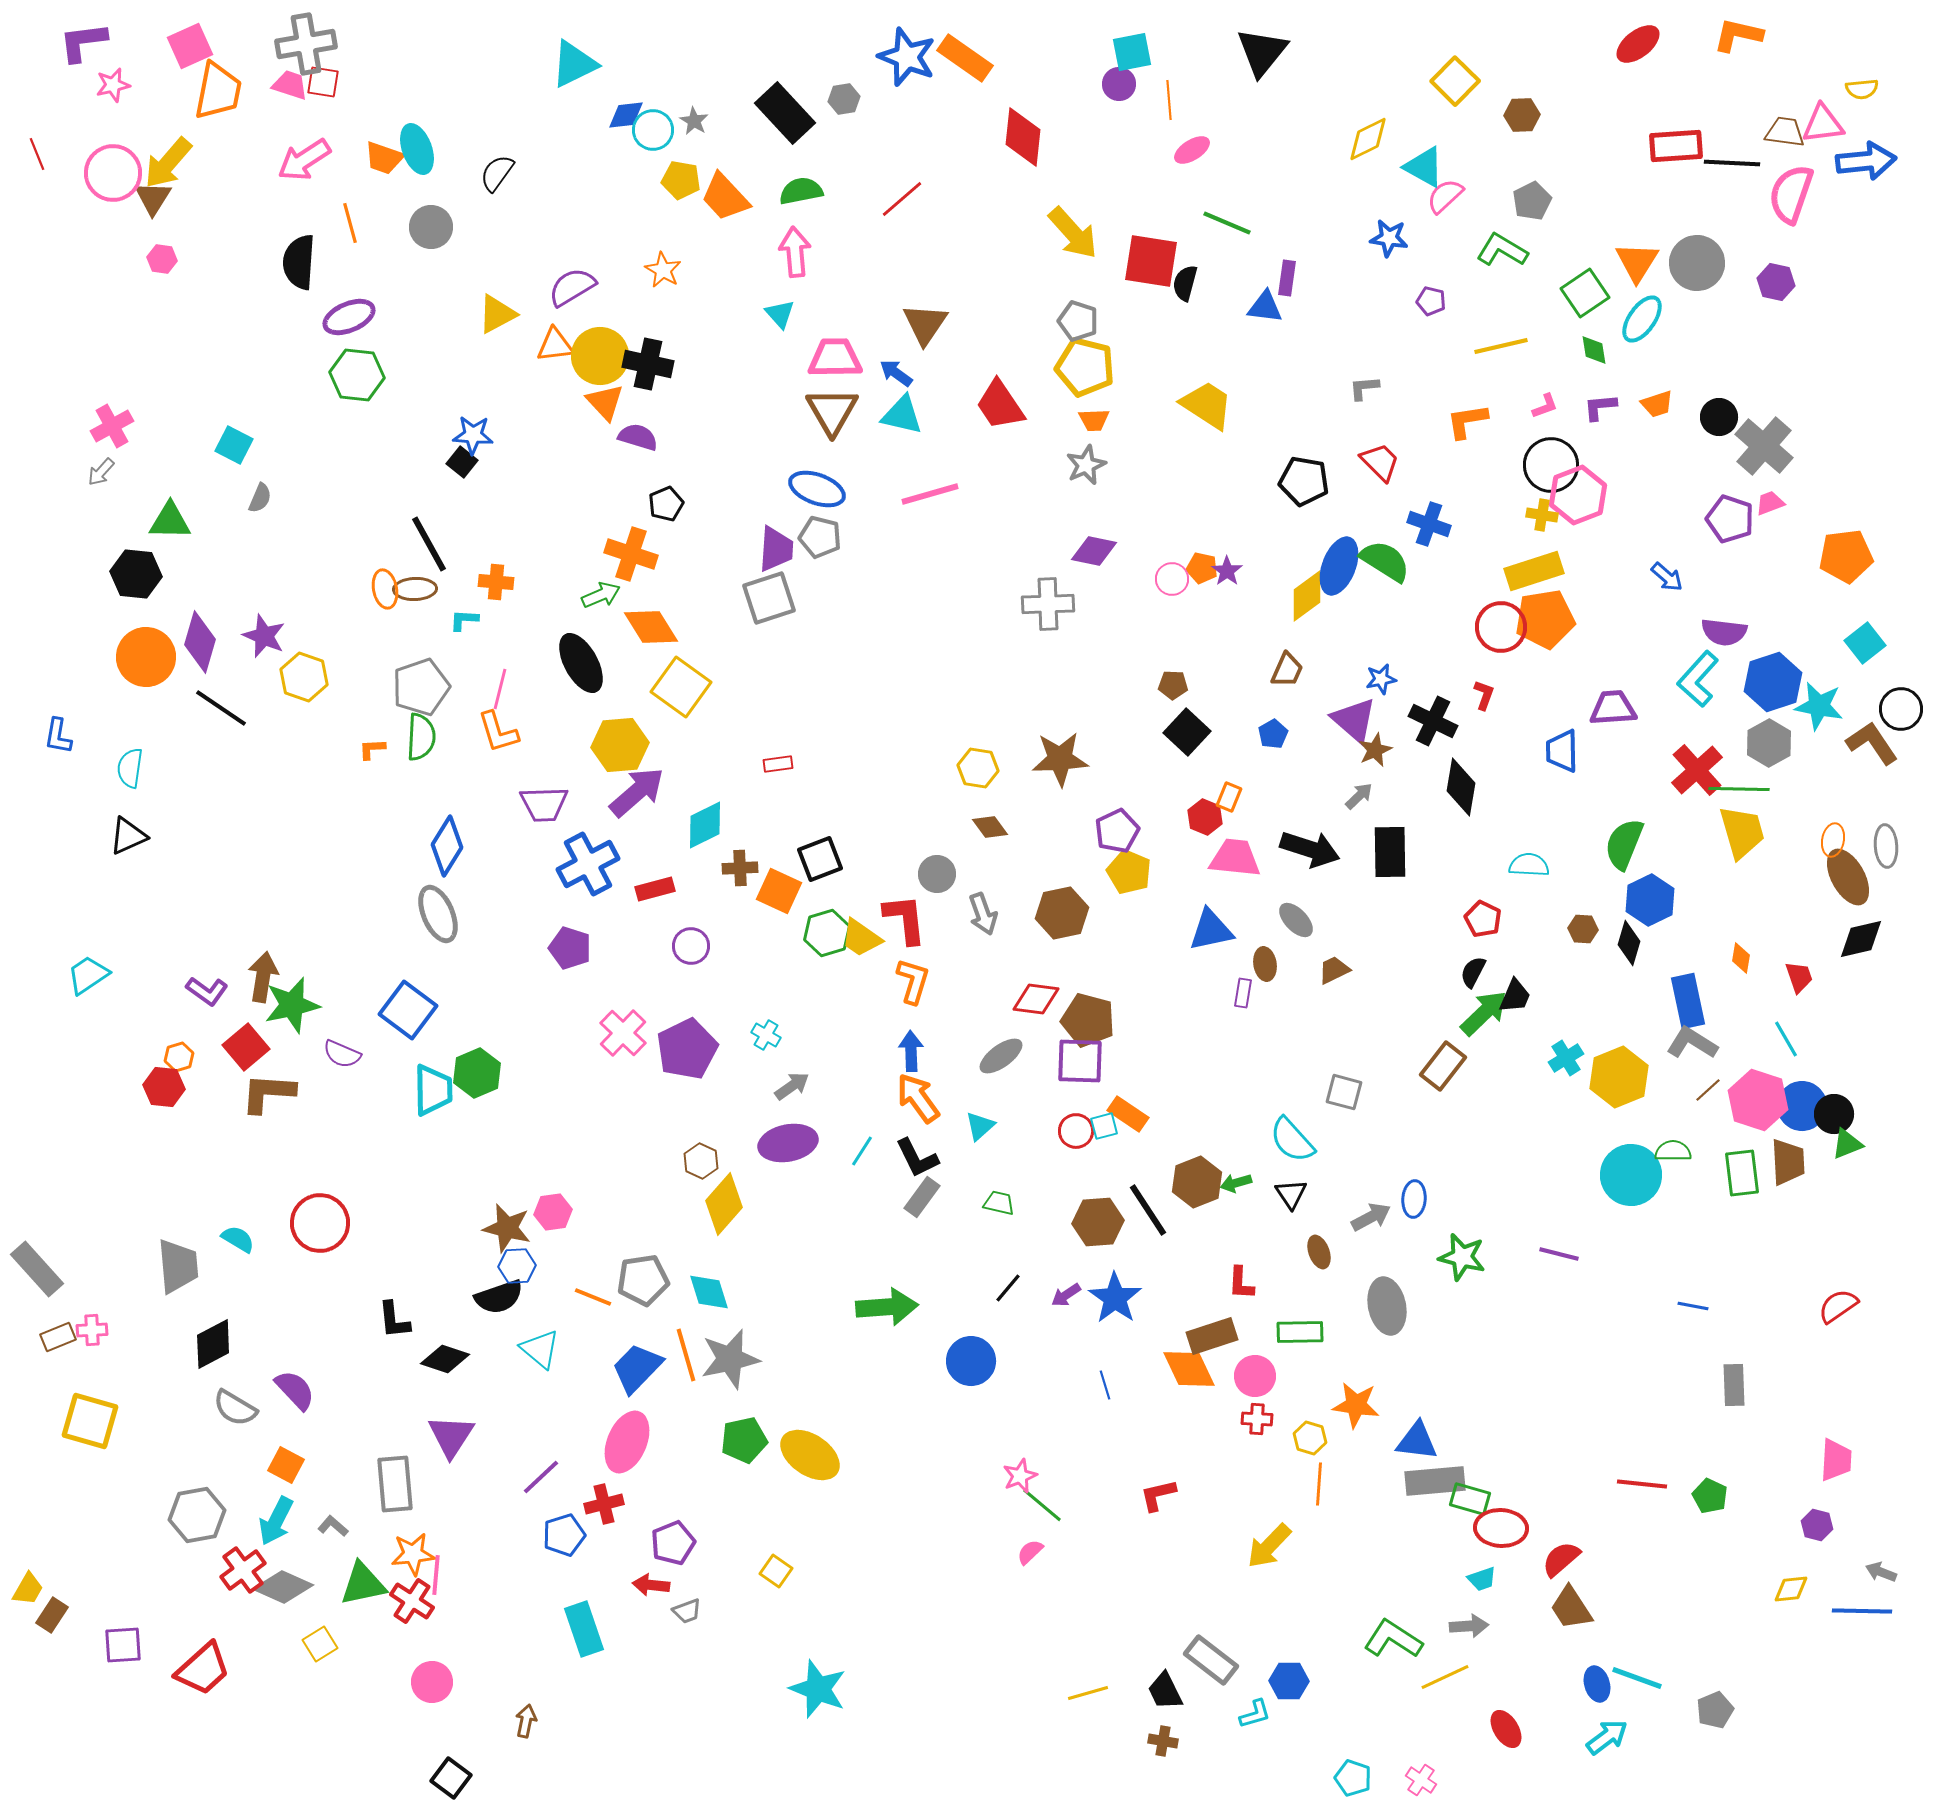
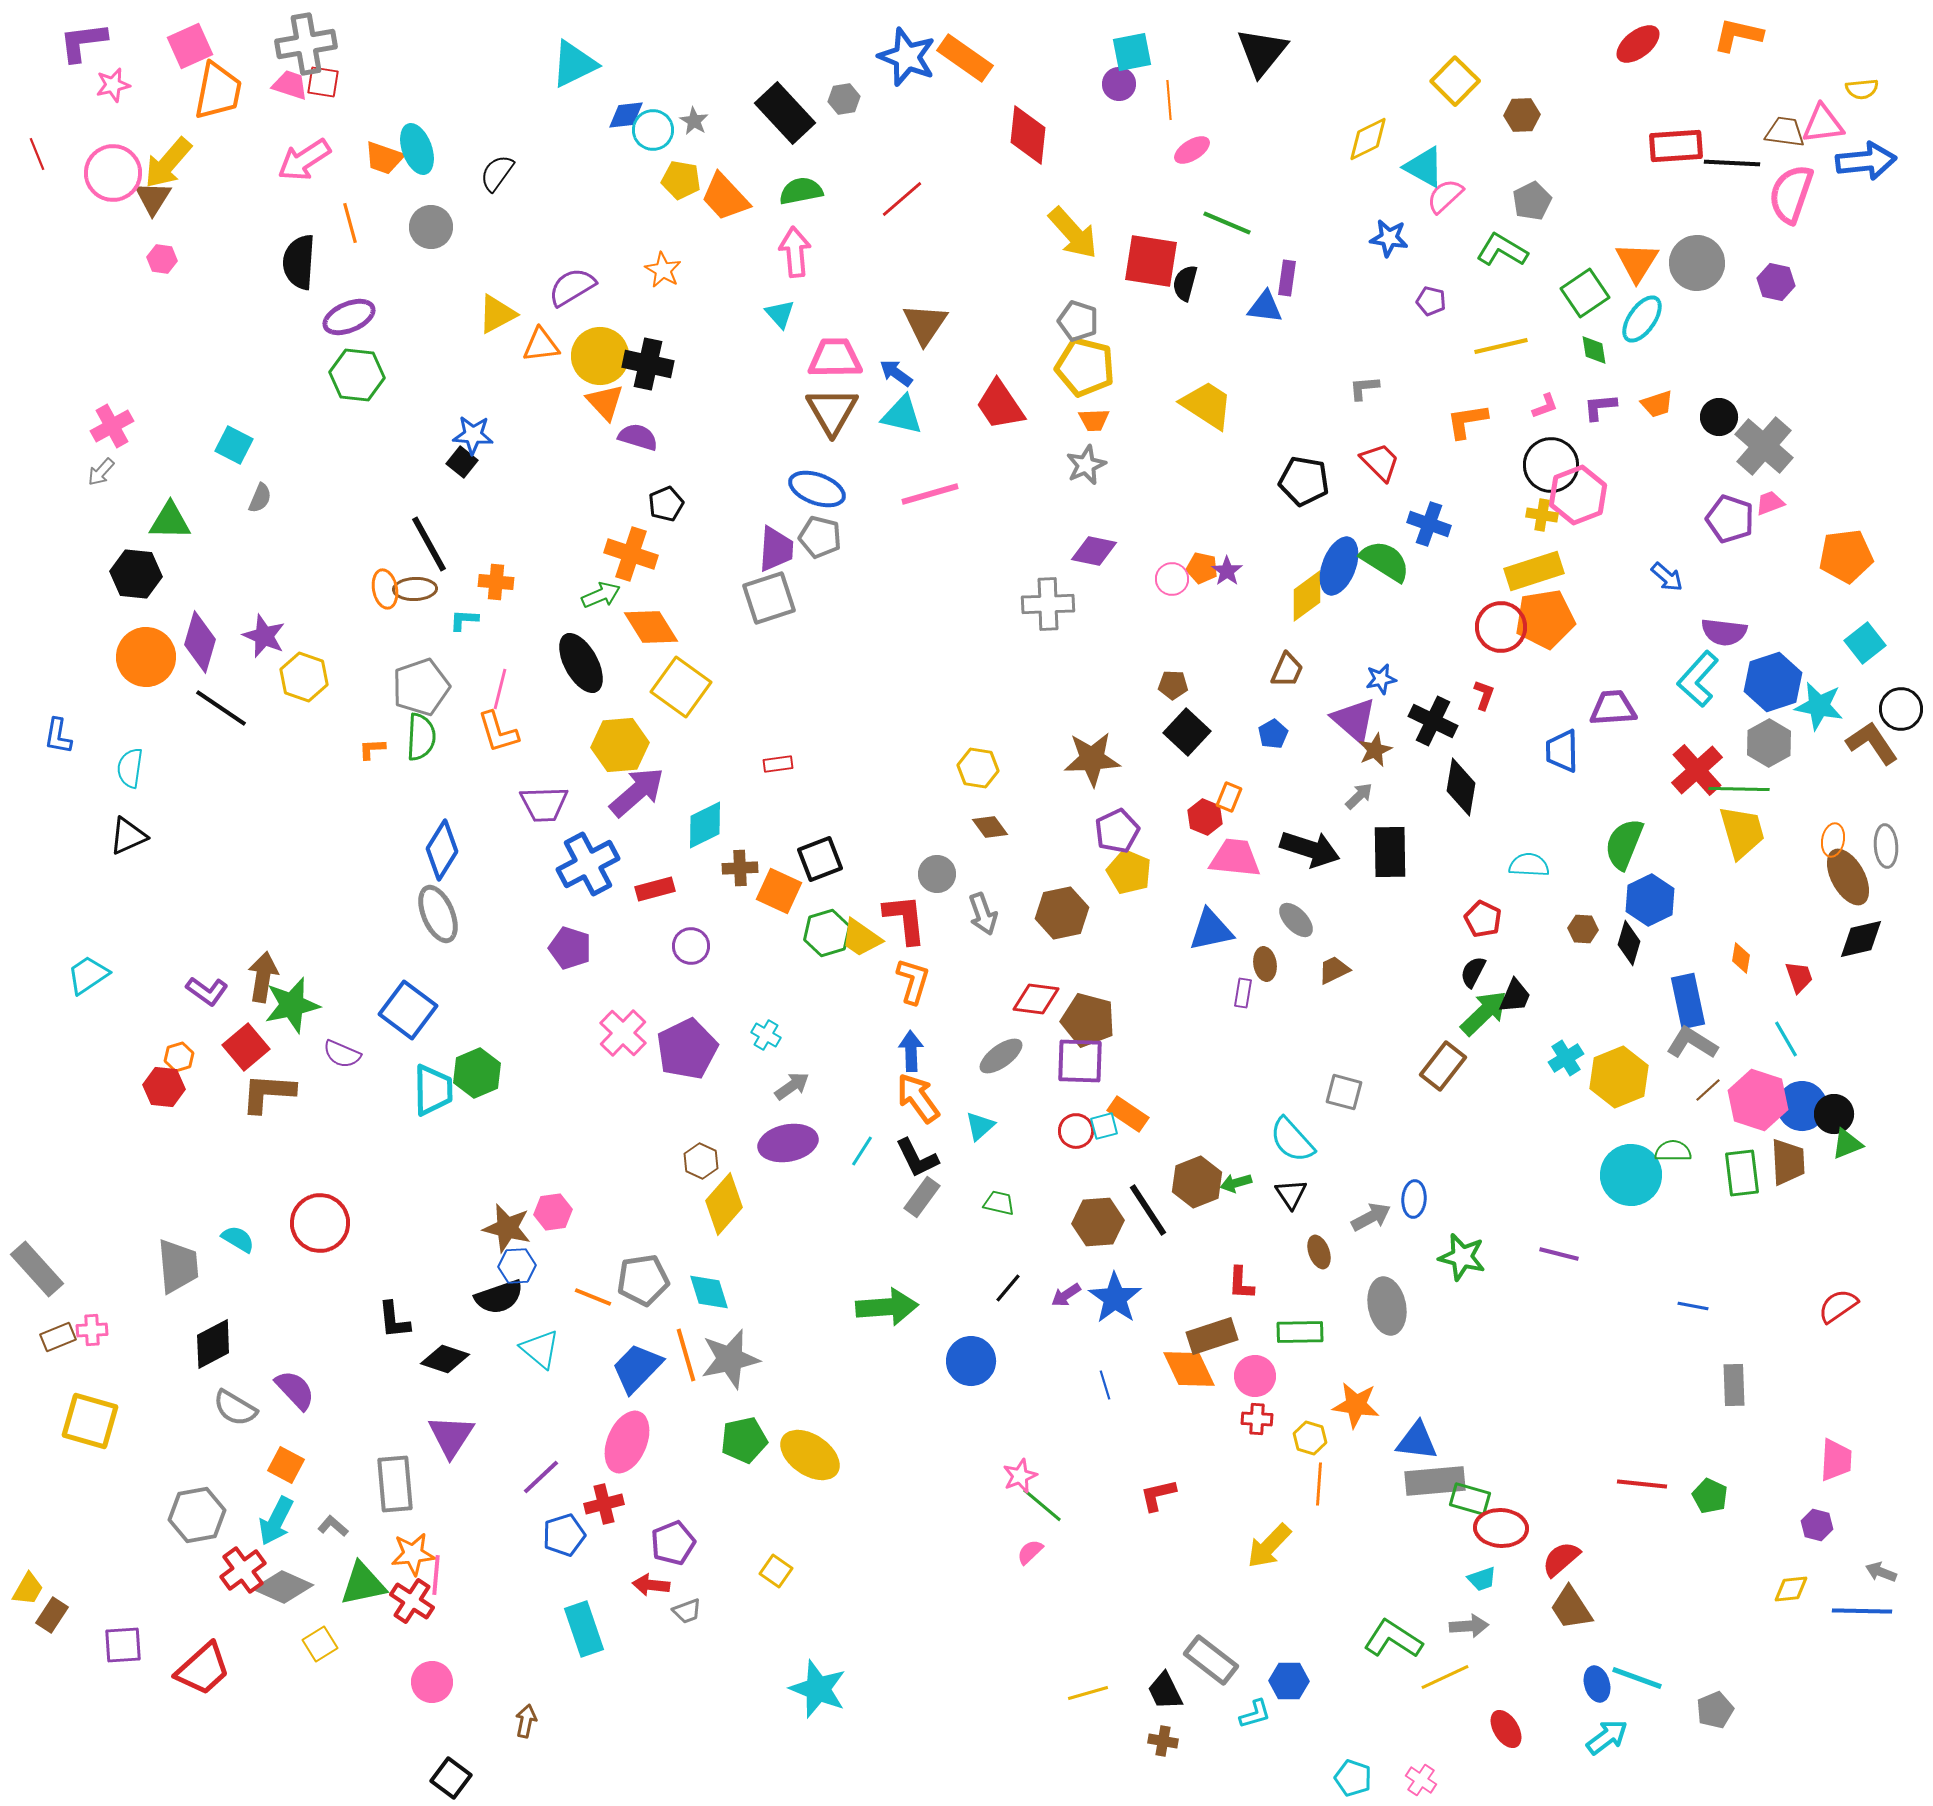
red diamond at (1023, 137): moved 5 px right, 2 px up
orange triangle at (555, 345): moved 14 px left
brown star at (1060, 759): moved 32 px right
blue diamond at (447, 846): moved 5 px left, 4 px down
